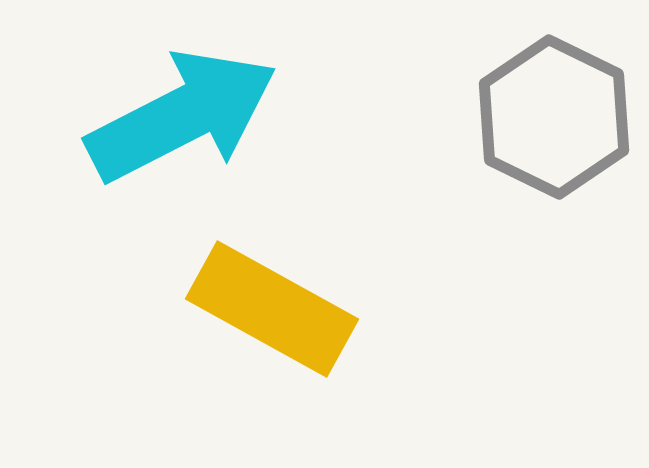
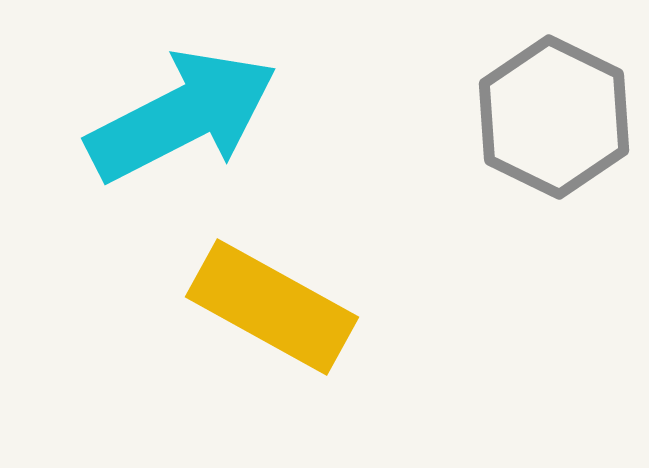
yellow rectangle: moved 2 px up
